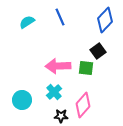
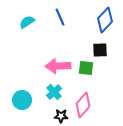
black square: moved 2 px right, 1 px up; rotated 35 degrees clockwise
